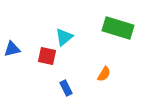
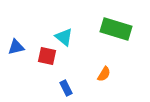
green rectangle: moved 2 px left, 1 px down
cyan triangle: rotated 42 degrees counterclockwise
blue triangle: moved 4 px right, 2 px up
